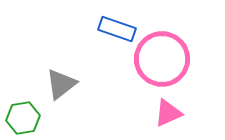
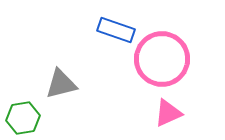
blue rectangle: moved 1 px left, 1 px down
gray triangle: rotated 24 degrees clockwise
